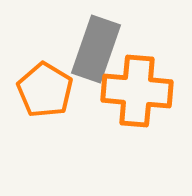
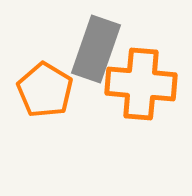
orange cross: moved 4 px right, 7 px up
